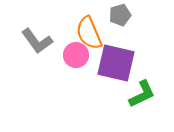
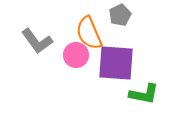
gray pentagon: rotated 10 degrees counterclockwise
purple square: rotated 9 degrees counterclockwise
green L-shape: moved 2 px right; rotated 36 degrees clockwise
